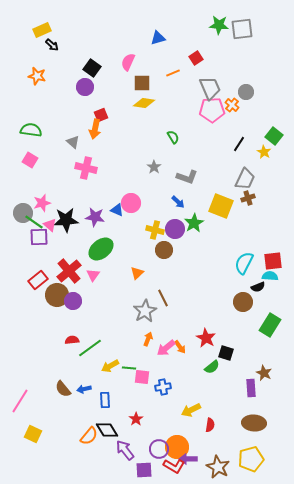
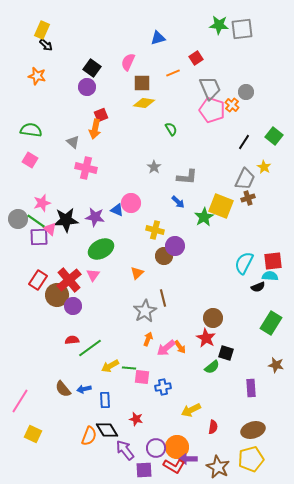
yellow rectangle at (42, 30): rotated 42 degrees counterclockwise
black arrow at (52, 45): moved 6 px left
purple circle at (85, 87): moved 2 px right
pink pentagon at (212, 110): rotated 20 degrees clockwise
green semicircle at (173, 137): moved 2 px left, 8 px up
black line at (239, 144): moved 5 px right, 2 px up
yellow star at (264, 152): moved 15 px down
gray L-shape at (187, 177): rotated 15 degrees counterclockwise
gray circle at (23, 213): moved 5 px left, 6 px down
green line at (34, 222): moved 2 px right, 1 px up
green star at (194, 223): moved 10 px right, 6 px up
pink triangle at (50, 225): moved 4 px down
purple circle at (175, 229): moved 17 px down
green ellipse at (101, 249): rotated 10 degrees clockwise
brown circle at (164, 250): moved 6 px down
red cross at (69, 271): moved 9 px down
red rectangle at (38, 280): rotated 18 degrees counterclockwise
brown line at (163, 298): rotated 12 degrees clockwise
purple circle at (73, 301): moved 5 px down
brown circle at (243, 302): moved 30 px left, 16 px down
green rectangle at (270, 325): moved 1 px right, 2 px up
brown star at (264, 373): moved 12 px right, 8 px up; rotated 14 degrees counterclockwise
red star at (136, 419): rotated 24 degrees counterclockwise
brown ellipse at (254, 423): moved 1 px left, 7 px down; rotated 20 degrees counterclockwise
red semicircle at (210, 425): moved 3 px right, 2 px down
orange semicircle at (89, 436): rotated 18 degrees counterclockwise
purple circle at (159, 449): moved 3 px left, 1 px up
